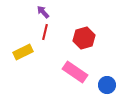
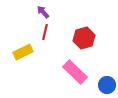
pink rectangle: rotated 10 degrees clockwise
